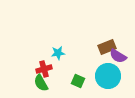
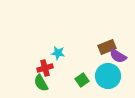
cyan star: rotated 16 degrees clockwise
red cross: moved 1 px right, 1 px up
green square: moved 4 px right, 1 px up; rotated 32 degrees clockwise
